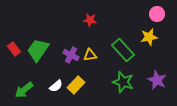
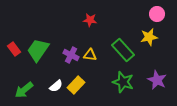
yellow triangle: rotated 16 degrees clockwise
